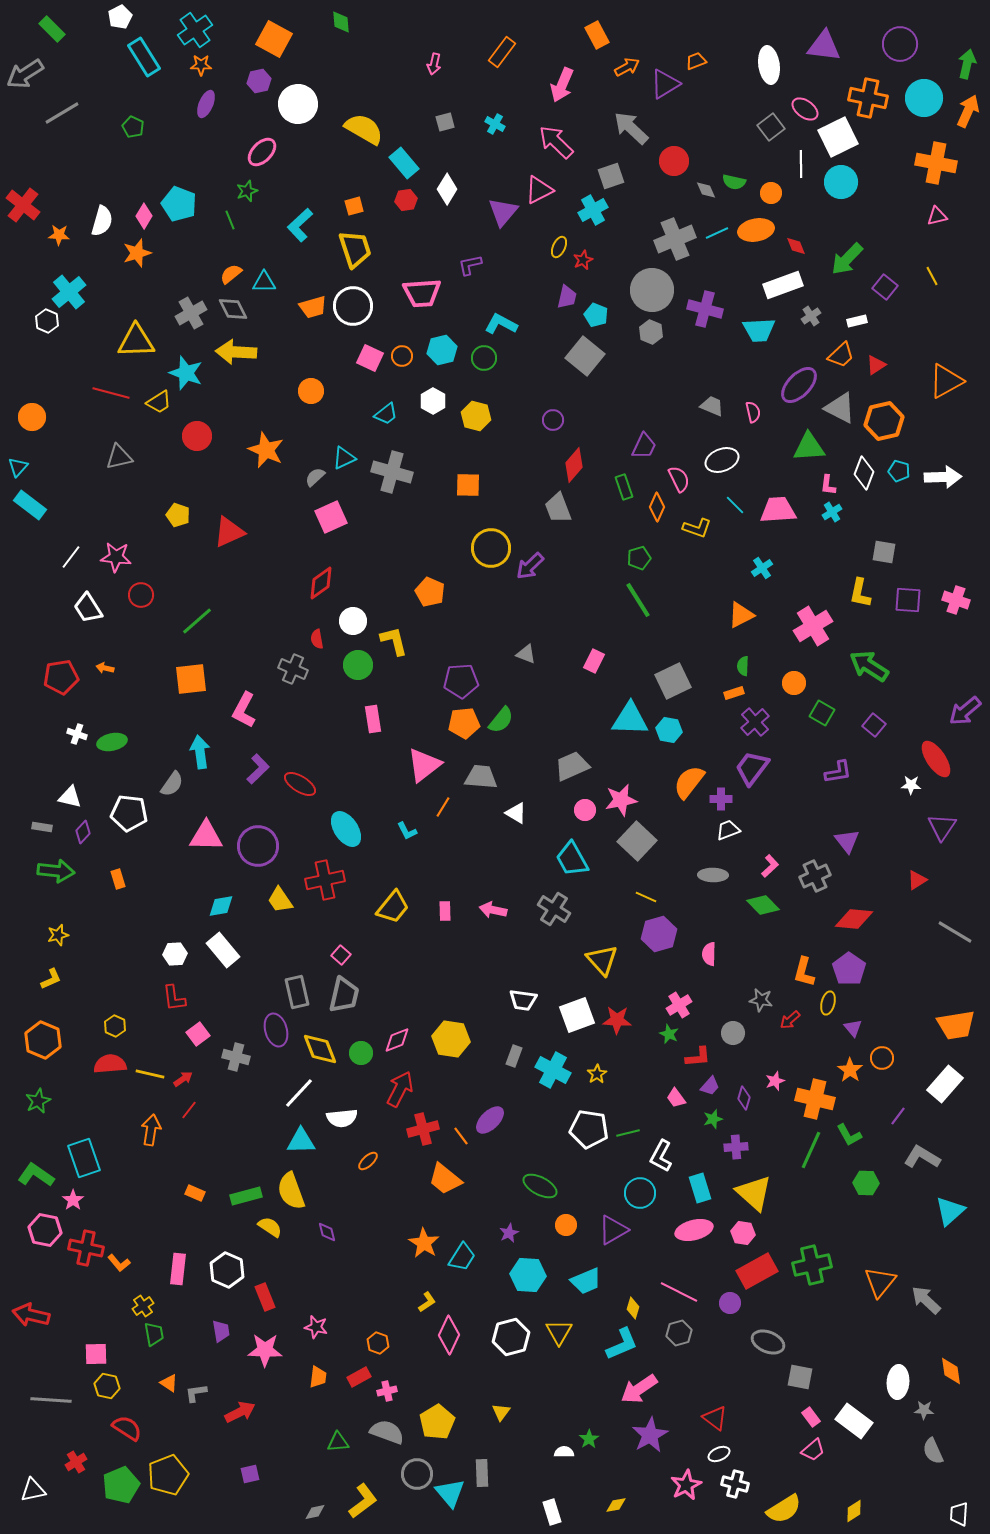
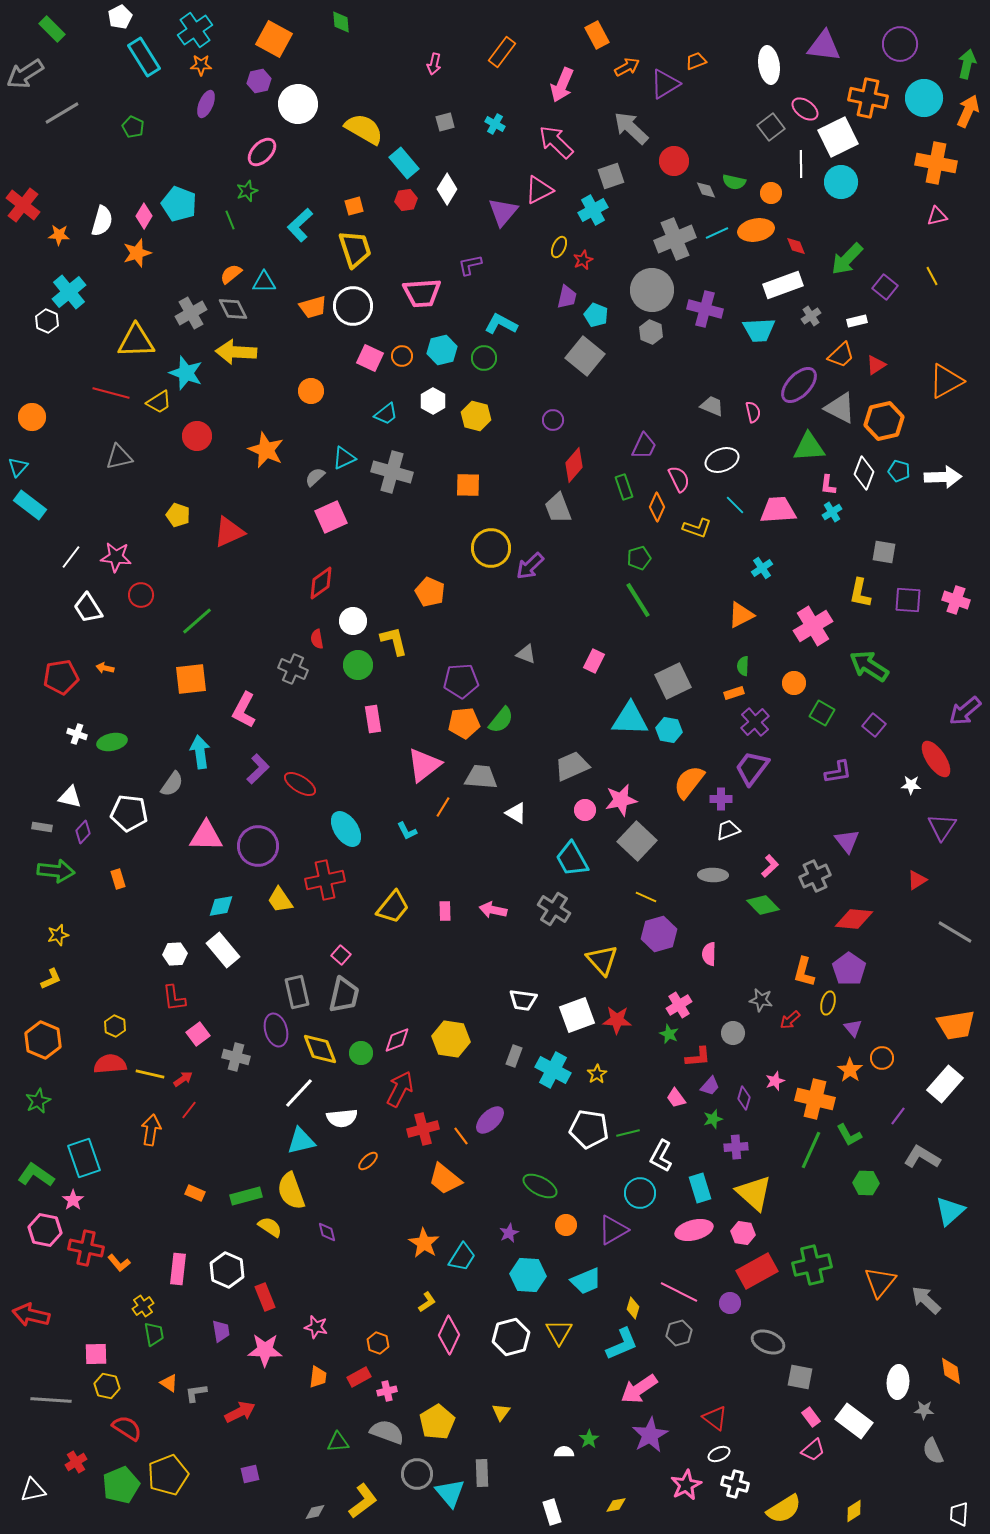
cyan triangle at (301, 1141): rotated 12 degrees counterclockwise
